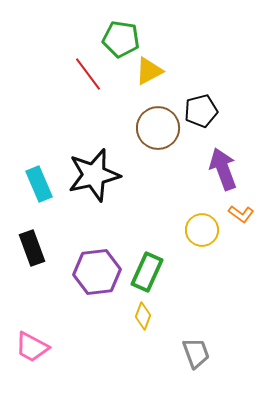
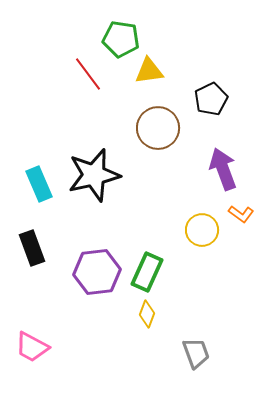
yellow triangle: rotated 20 degrees clockwise
black pentagon: moved 10 px right, 12 px up; rotated 12 degrees counterclockwise
yellow diamond: moved 4 px right, 2 px up
